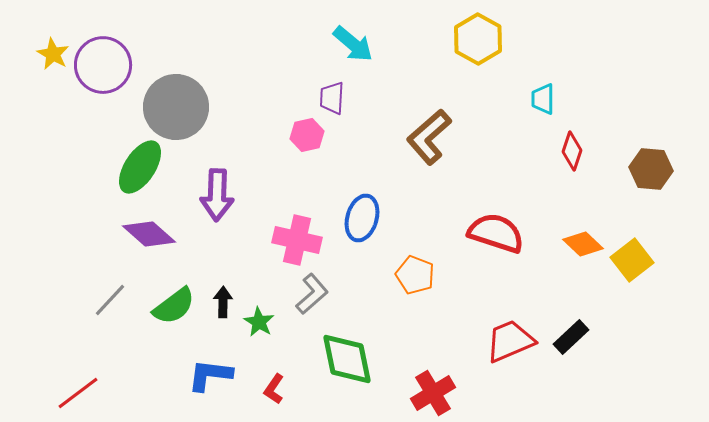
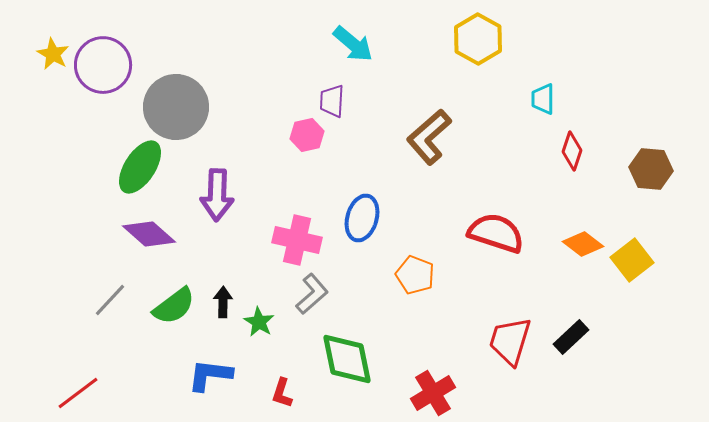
purple trapezoid: moved 3 px down
orange diamond: rotated 6 degrees counterclockwise
red trapezoid: rotated 50 degrees counterclockwise
red L-shape: moved 8 px right, 4 px down; rotated 16 degrees counterclockwise
